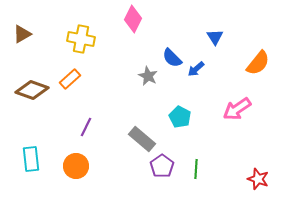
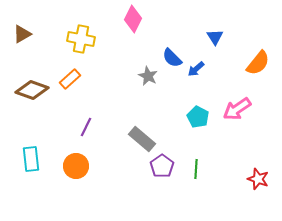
cyan pentagon: moved 18 px right
